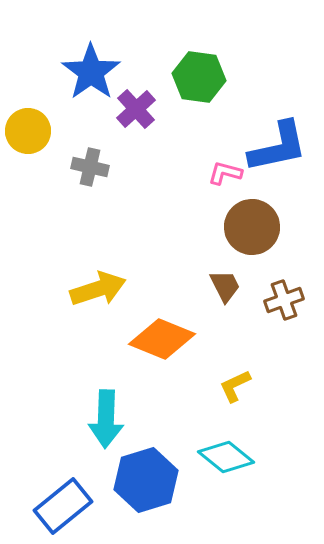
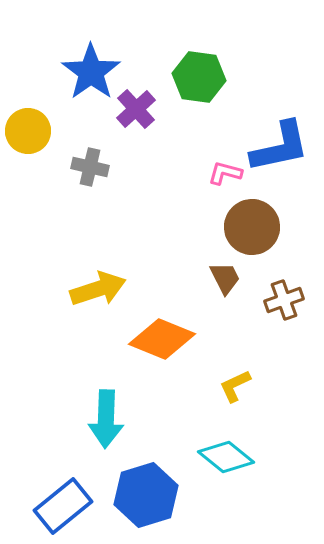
blue L-shape: moved 2 px right
brown trapezoid: moved 8 px up
blue hexagon: moved 15 px down
